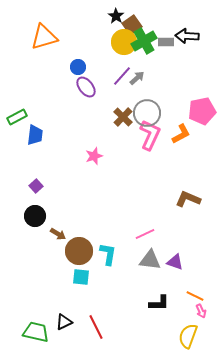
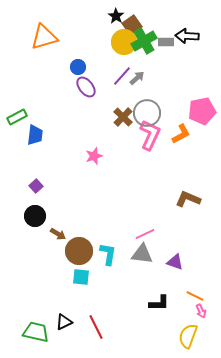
gray triangle: moved 8 px left, 6 px up
